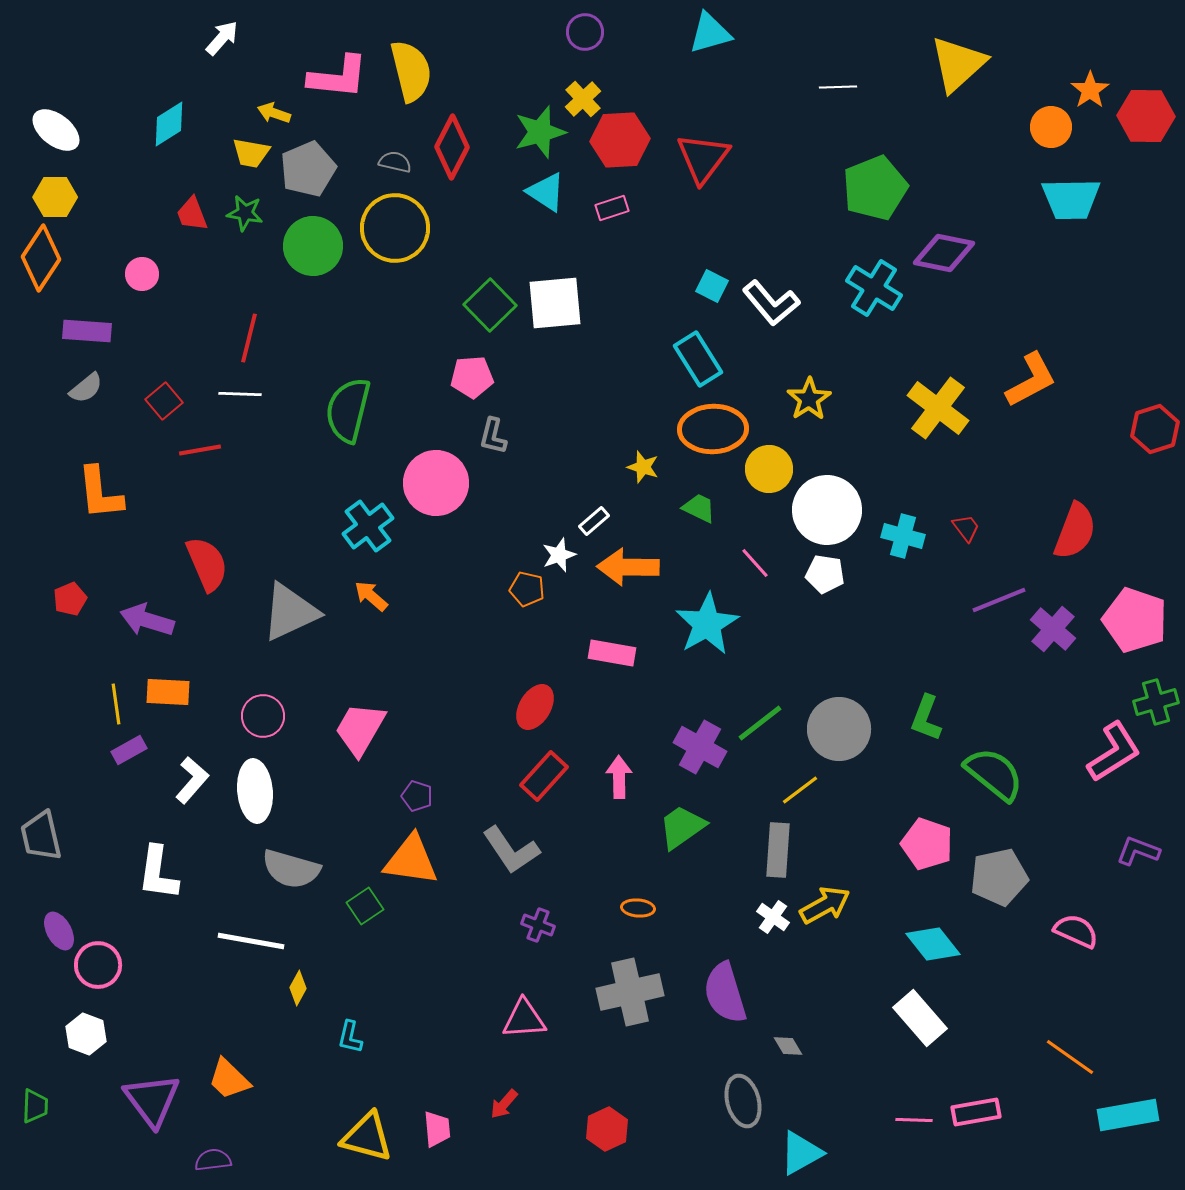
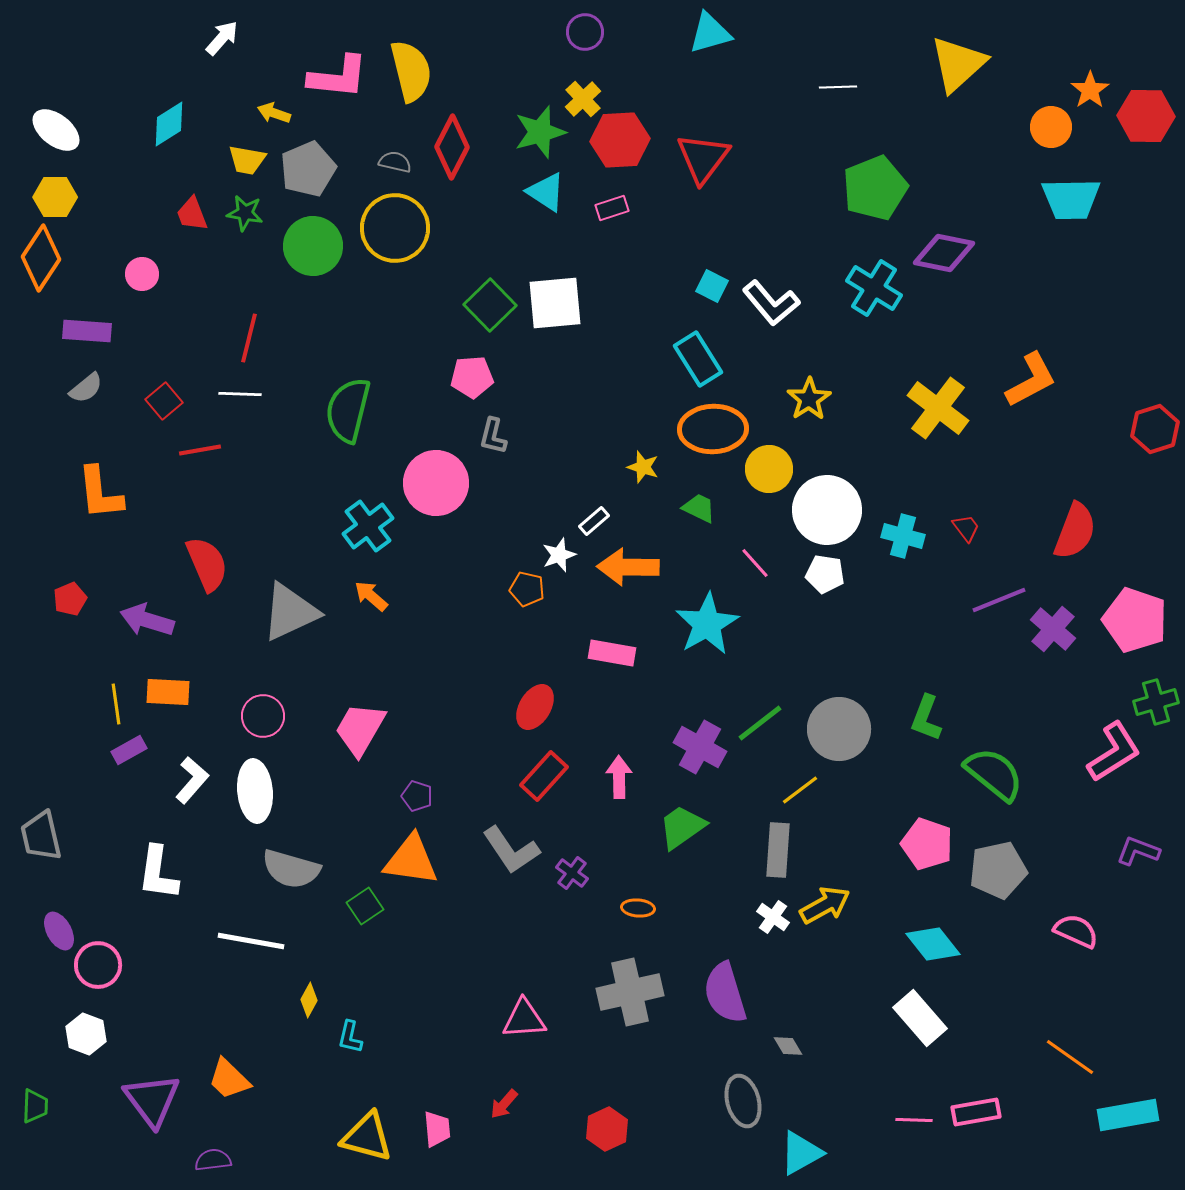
yellow trapezoid at (251, 153): moved 4 px left, 7 px down
gray pentagon at (999, 877): moved 1 px left, 7 px up
purple cross at (538, 925): moved 34 px right, 52 px up; rotated 16 degrees clockwise
yellow diamond at (298, 988): moved 11 px right, 12 px down
